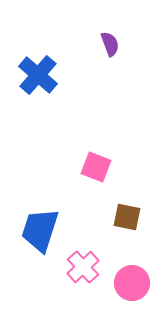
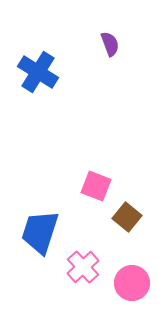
blue cross: moved 3 px up; rotated 9 degrees counterclockwise
pink square: moved 19 px down
brown square: rotated 28 degrees clockwise
blue trapezoid: moved 2 px down
